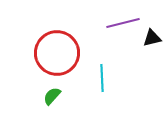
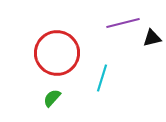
cyan line: rotated 20 degrees clockwise
green semicircle: moved 2 px down
